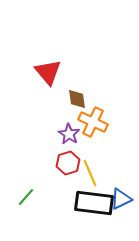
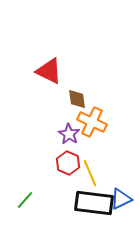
red triangle: moved 1 px right, 1 px up; rotated 24 degrees counterclockwise
orange cross: moved 1 px left
red hexagon: rotated 20 degrees counterclockwise
green line: moved 1 px left, 3 px down
